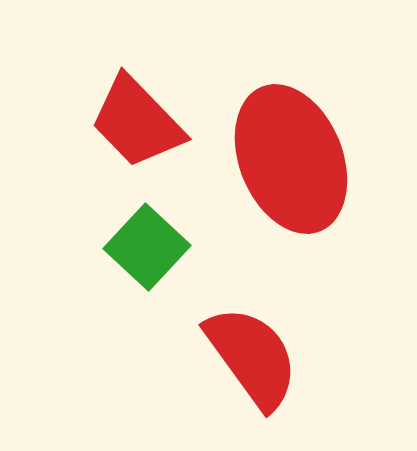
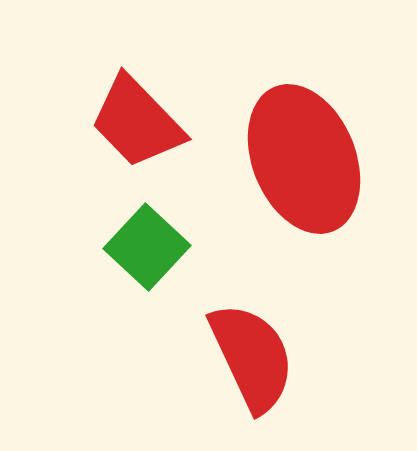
red ellipse: moved 13 px right
red semicircle: rotated 11 degrees clockwise
